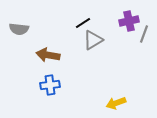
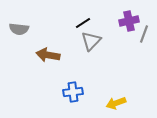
gray triangle: moved 2 px left, 1 px down; rotated 15 degrees counterclockwise
blue cross: moved 23 px right, 7 px down
